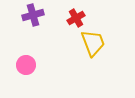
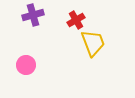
red cross: moved 2 px down
